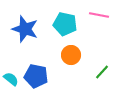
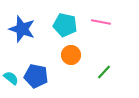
pink line: moved 2 px right, 7 px down
cyan pentagon: moved 1 px down
blue star: moved 3 px left
green line: moved 2 px right
cyan semicircle: moved 1 px up
